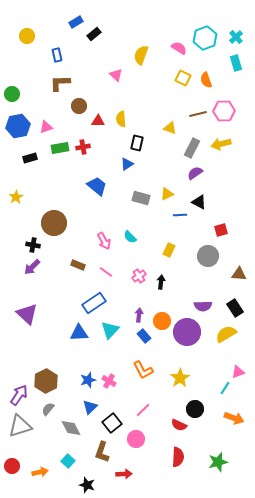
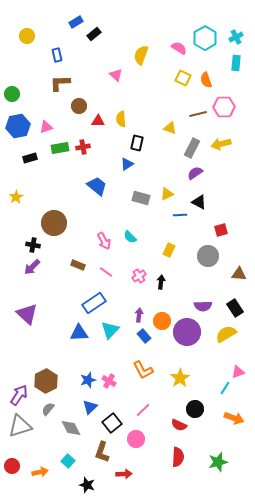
cyan cross at (236, 37): rotated 16 degrees clockwise
cyan hexagon at (205, 38): rotated 10 degrees counterclockwise
cyan rectangle at (236, 63): rotated 21 degrees clockwise
pink hexagon at (224, 111): moved 4 px up
